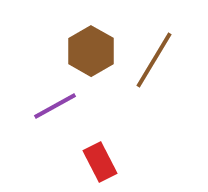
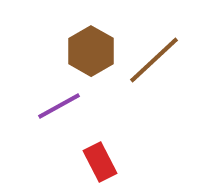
brown line: rotated 16 degrees clockwise
purple line: moved 4 px right
